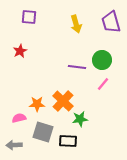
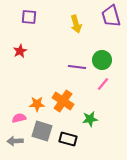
purple trapezoid: moved 6 px up
orange cross: rotated 10 degrees counterclockwise
green star: moved 10 px right
gray square: moved 1 px left, 1 px up
black rectangle: moved 2 px up; rotated 12 degrees clockwise
gray arrow: moved 1 px right, 4 px up
